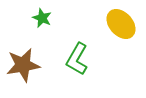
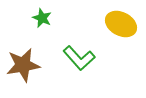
yellow ellipse: rotated 20 degrees counterclockwise
green L-shape: moved 2 px right, 1 px up; rotated 72 degrees counterclockwise
